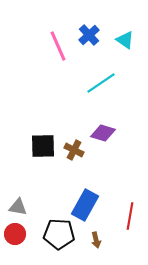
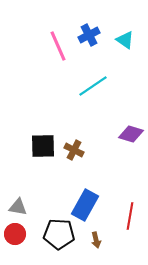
blue cross: rotated 15 degrees clockwise
cyan line: moved 8 px left, 3 px down
purple diamond: moved 28 px right, 1 px down
